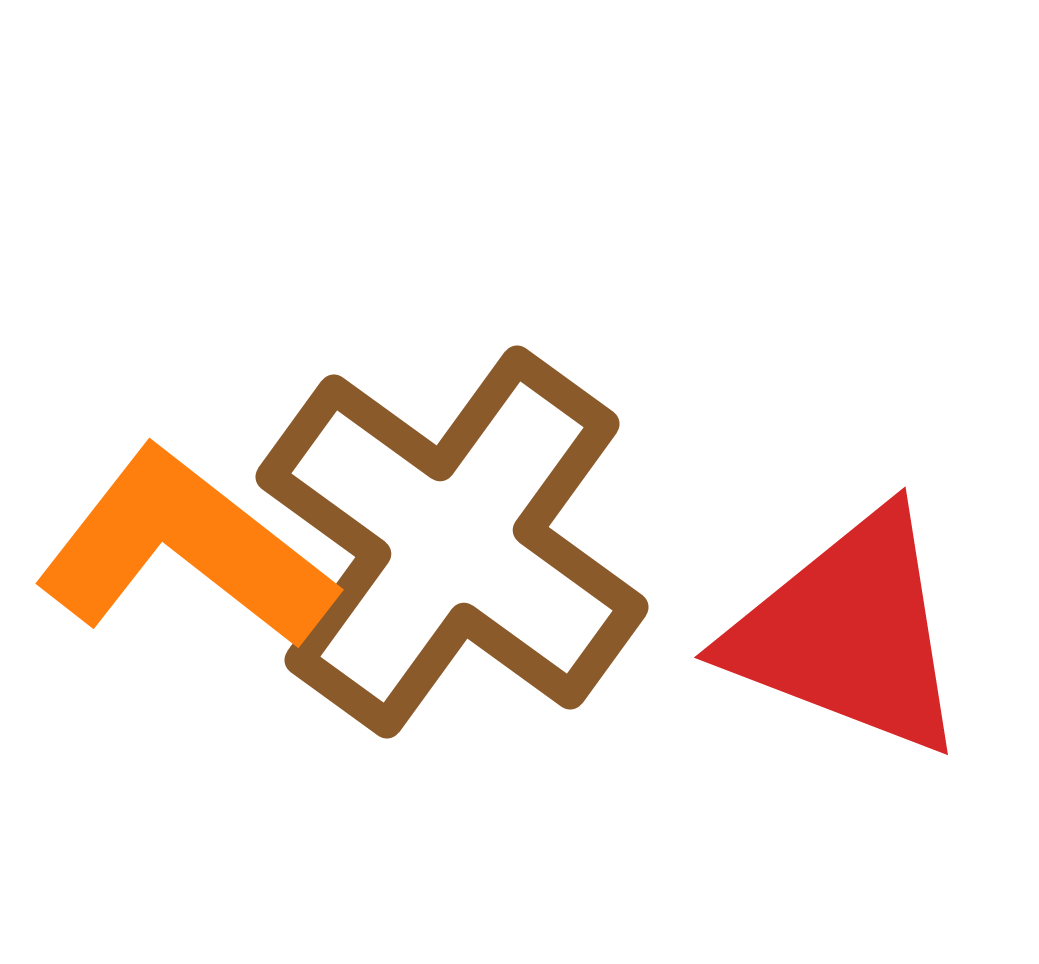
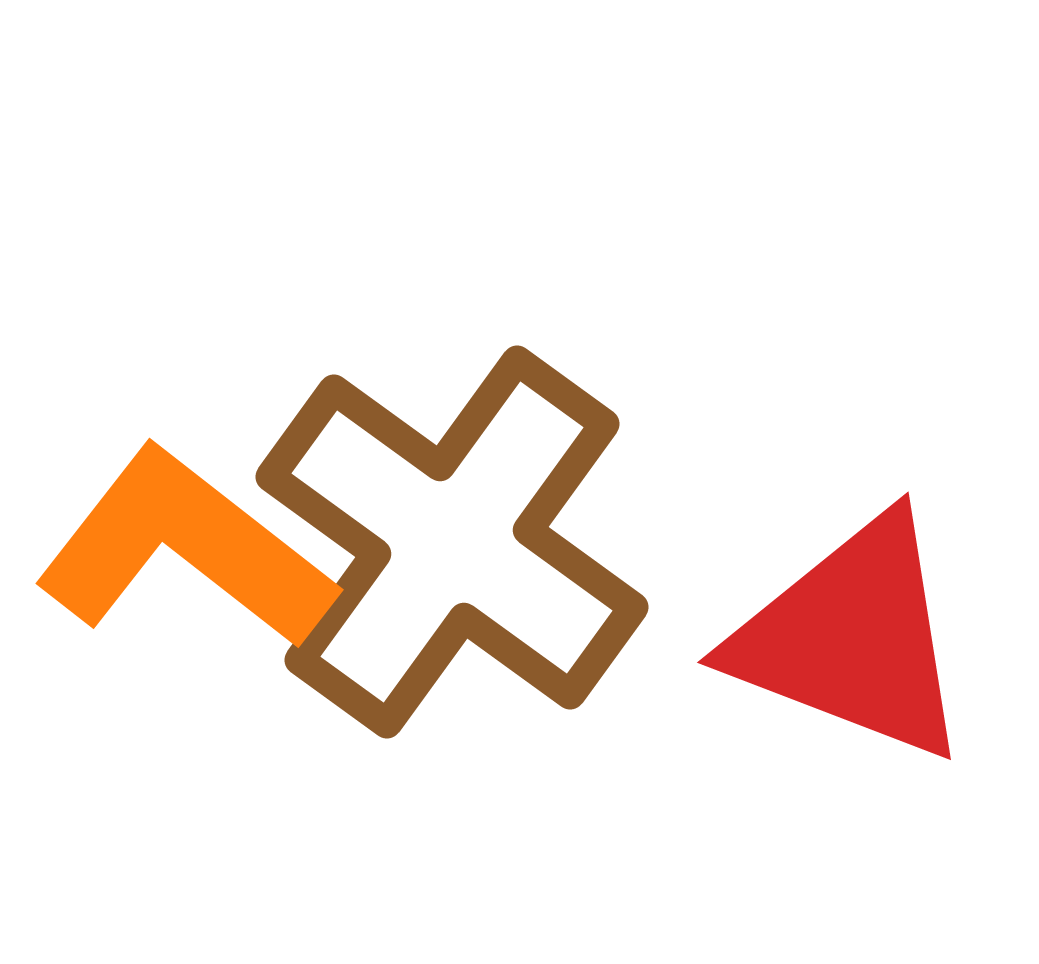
red triangle: moved 3 px right, 5 px down
